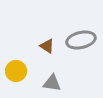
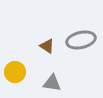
yellow circle: moved 1 px left, 1 px down
